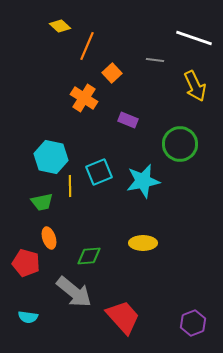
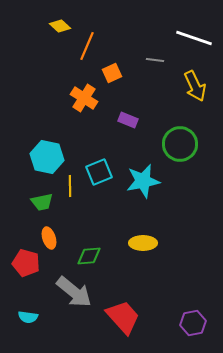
orange square: rotated 18 degrees clockwise
cyan hexagon: moved 4 px left
purple hexagon: rotated 10 degrees clockwise
